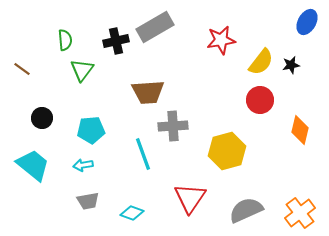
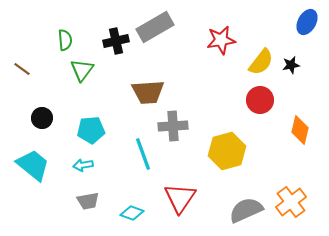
red triangle: moved 10 px left
orange cross: moved 9 px left, 11 px up
